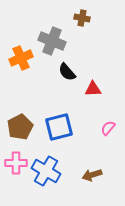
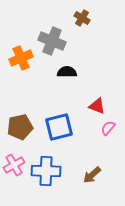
brown cross: rotated 21 degrees clockwise
black semicircle: rotated 132 degrees clockwise
red triangle: moved 4 px right, 17 px down; rotated 24 degrees clockwise
brown pentagon: rotated 15 degrees clockwise
pink cross: moved 2 px left, 2 px down; rotated 30 degrees counterclockwise
blue cross: rotated 28 degrees counterclockwise
brown arrow: rotated 24 degrees counterclockwise
